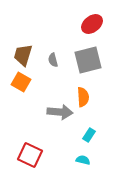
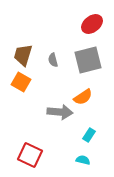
orange semicircle: rotated 60 degrees clockwise
